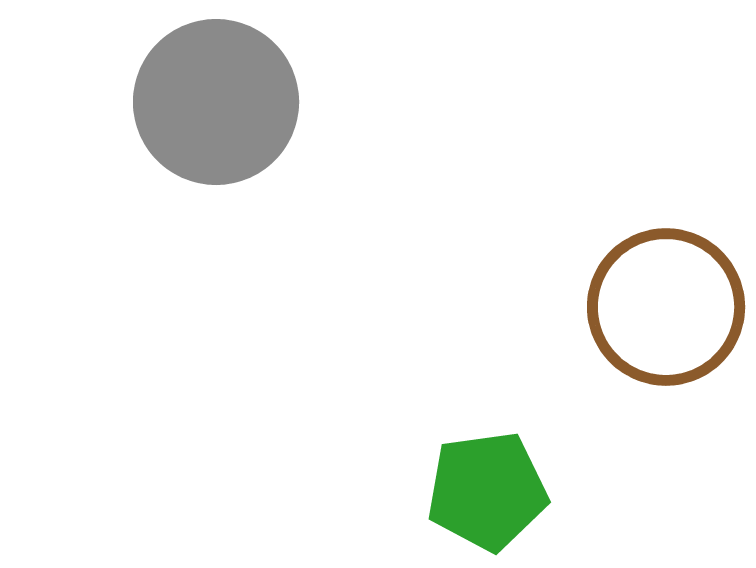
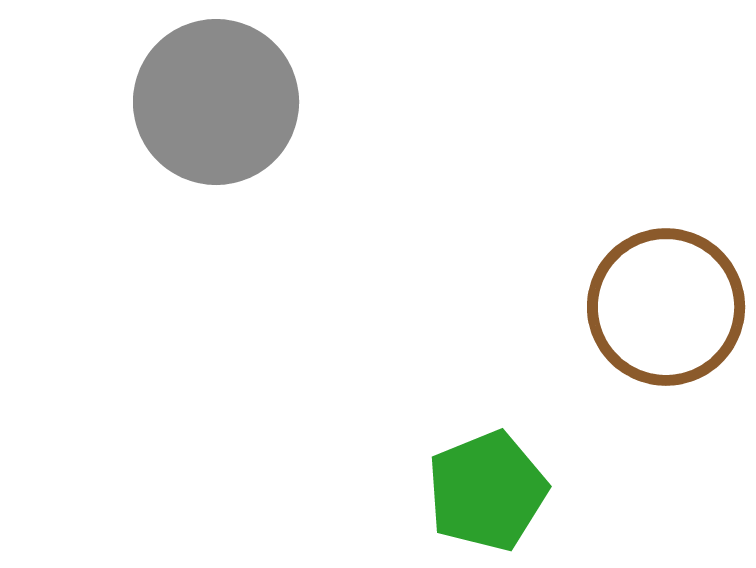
green pentagon: rotated 14 degrees counterclockwise
